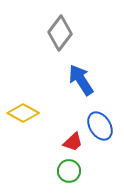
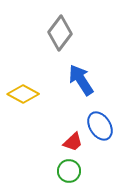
yellow diamond: moved 19 px up
